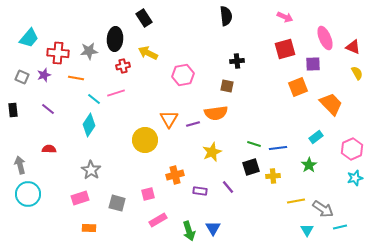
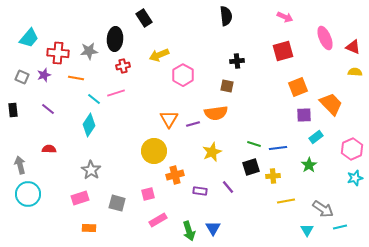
red square at (285, 49): moved 2 px left, 2 px down
yellow arrow at (148, 53): moved 11 px right, 2 px down; rotated 48 degrees counterclockwise
purple square at (313, 64): moved 9 px left, 51 px down
yellow semicircle at (357, 73): moved 2 px left, 1 px up; rotated 56 degrees counterclockwise
pink hexagon at (183, 75): rotated 20 degrees counterclockwise
yellow circle at (145, 140): moved 9 px right, 11 px down
yellow line at (296, 201): moved 10 px left
